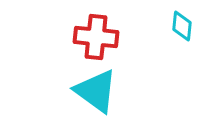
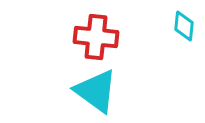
cyan diamond: moved 2 px right
